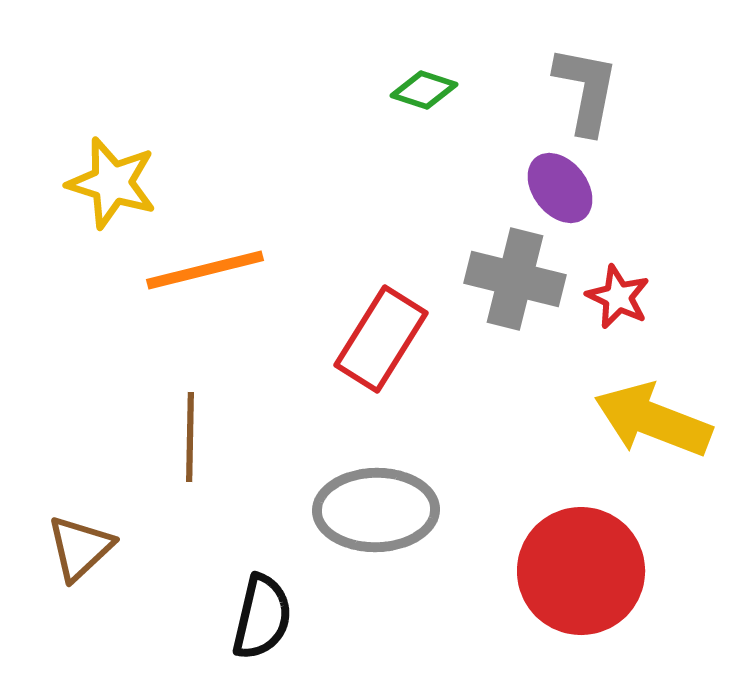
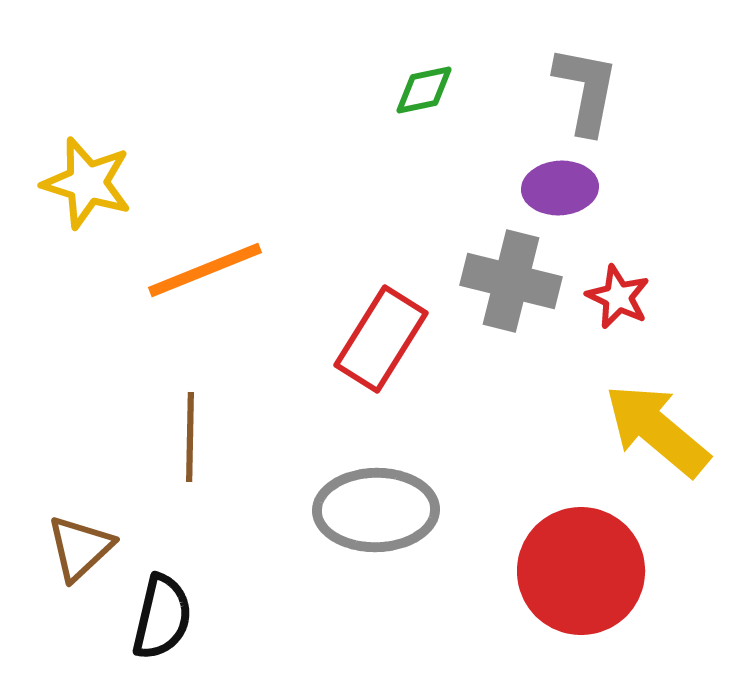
green diamond: rotated 30 degrees counterclockwise
yellow star: moved 25 px left
purple ellipse: rotated 56 degrees counterclockwise
orange line: rotated 8 degrees counterclockwise
gray cross: moved 4 px left, 2 px down
yellow arrow: moved 4 px right, 10 px down; rotated 19 degrees clockwise
black semicircle: moved 100 px left
